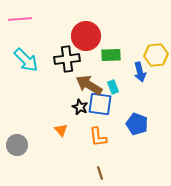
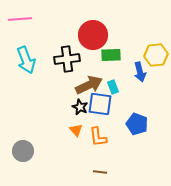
red circle: moved 7 px right, 1 px up
cyan arrow: rotated 24 degrees clockwise
brown arrow: rotated 124 degrees clockwise
orange triangle: moved 15 px right
gray circle: moved 6 px right, 6 px down
brown line: moved 1 px up; rotated 64 degrees counterclockwise
